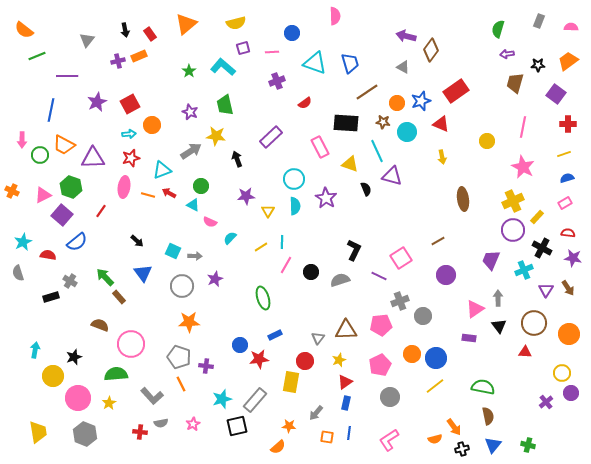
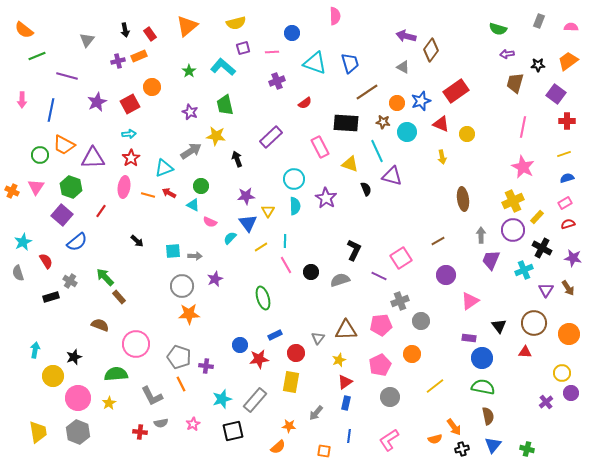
orange triangle at (186, 24): moved 1 px right, 2 px down
green semicircle at (498, 29): rotated 90 degrees counterclockwise
purple line at (67, 76): rotated 15 degrees clockwise
red cross at (568, 124): moved 1 px left, 3 px up
orange circle at (152, 125): moved 38 px up
pink arrow at (22, 140): moved 40 px up
yellow circle at (487, 141): moved 20 px left, 7 px up
red star at (131, 158): rotated 18 degrees counterclockwise
cyan triangle at (162, 170): moved 2 px right, 2 px up
pink triangle at (43, 195): moved 7 px left, 8 px up; rotated 30 degrees counterclockwise
red semicircle at (568, 233): moved 9 px up; rotated 24 degrees counterclockwise
cyan line at (282, 242): moved 3 px right, 1 px up
cyan square at (173, 251): rotated 28 degrees counterclockwise
red semicircle at (48, 255): moved 2 px left, 6 px down; rotated 49 degrees clockwise
pink line at (286, 265): rotated 60 degrees counterclockwise
blue triangle at (143, 273): moved 105 px right, 50 px up
gray arrow at (498, 298): moved 17 px left, 63 px up
pink triangle at (475, 309): moved 5 px left, 8 px up
gray circle at (423, 316): moved 2 px left, 5 px down
orange star at (189, 322): moved 8 px up
pink circle at (131, 344): moved 5 px right
blue circle at (436, 358): moved 46 px right
red circle at (305, 361): moved 9 px left, 8 px up
gray L-shape at (152, 396): rotated 15 degrees clockwise
black square at (237, 426): moved 4 px left, 5 px down
blue line at (349, 433): moved 3 px down
gray hexagon at (85, 434): moved 7 px left, 2 px up
orange square at (327, 437): moved 3 px left, 14 px down
green cross at (528, 445): moved 1 px left, 4 px down
